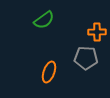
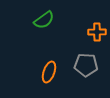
gray pentagon: moved 7 px down
